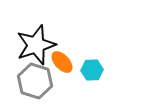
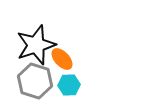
orange ellipse: moved 3 px up
cyan hexagon: moved 23 px left, 15 px down
